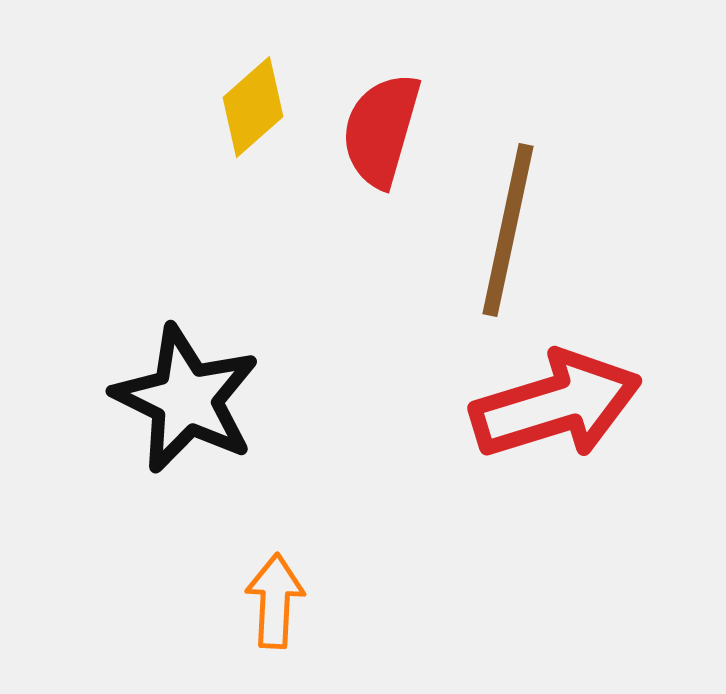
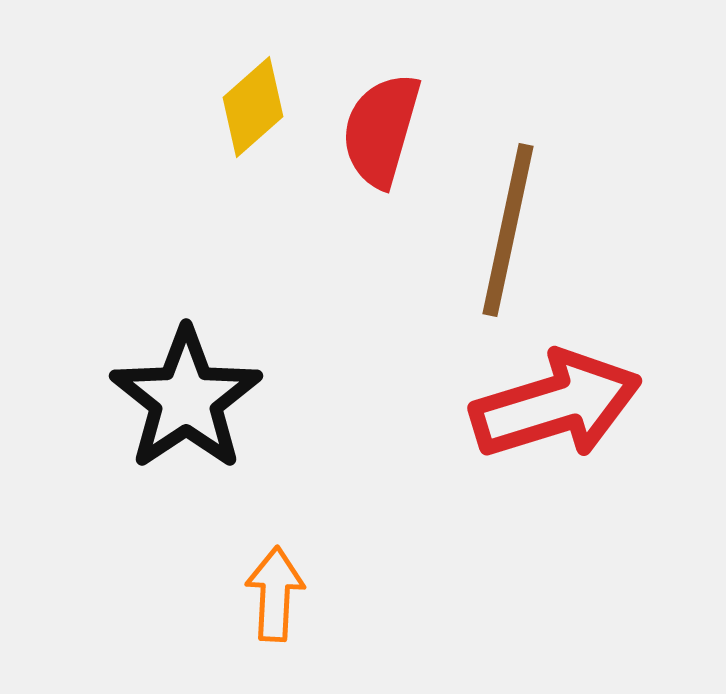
black star: rotated 12 degrees clockwise
orange arrow: moved 7 px up
